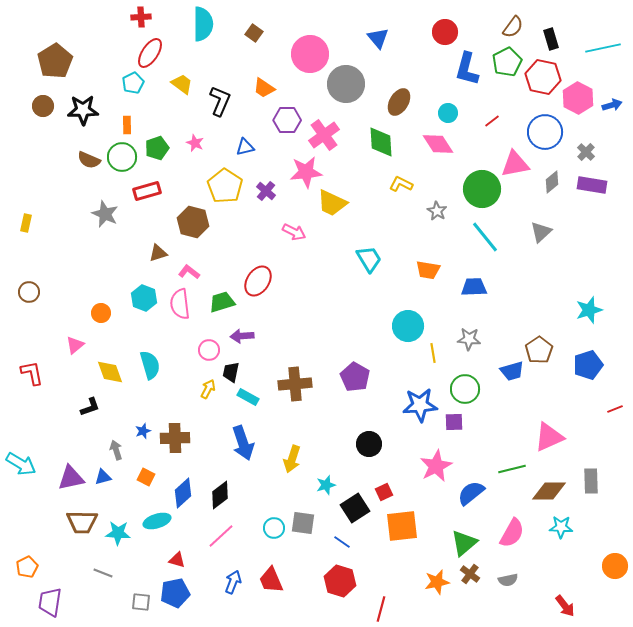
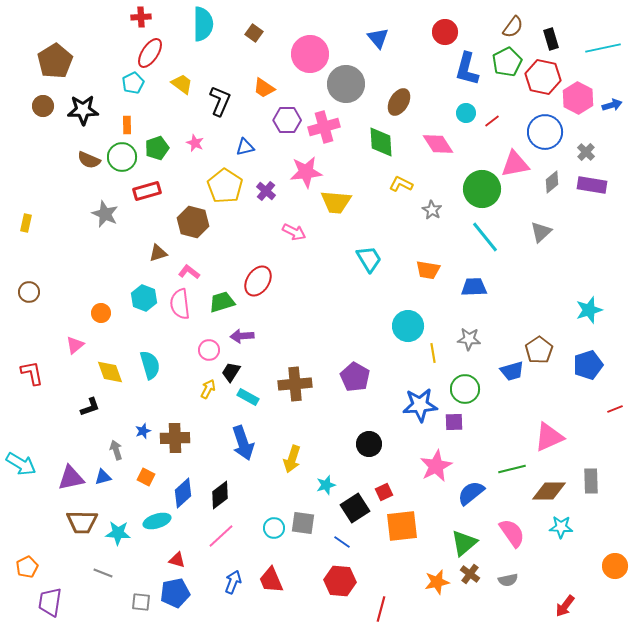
cyan circle at (448, 113): moved 18 px right
pink cross at (324, 135): moved 8 px up; rotated 20 degrees clockwise
yellow trapezoid at (332, 203): moved 4 px right, 1 px up; rotated 20 degrees counterclockwise
gray star at (437, 211): moved 5 px left, 1 px up
black trapezoid at (231, 372): rotated 20 degrees clockwise
pink semicircle at (512, 533): rotated 64 degrees counterclockwise
red hexagon at (340, 581): rotated 12 degrees counterclockwise
red arrow at (565, 606): rotated 75 degrees clockwise
